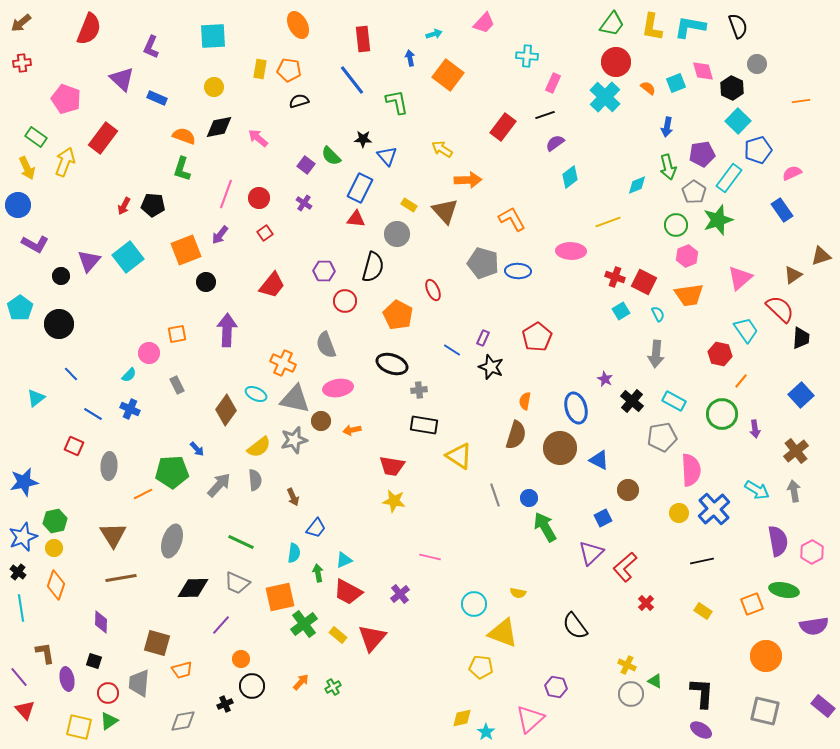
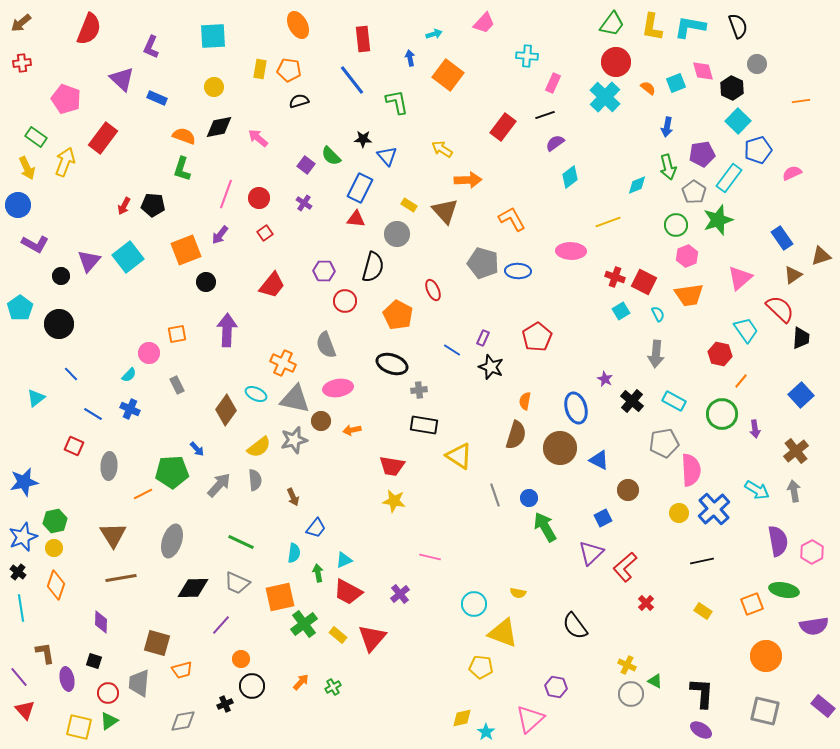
blue rectangle at (782, 210): moved 28 px down
gray pentagon at (662, 437): moved 2 px right, 6 px down
